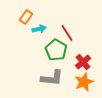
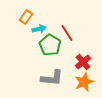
green pentagon: moved 6 px left, 5 px up
